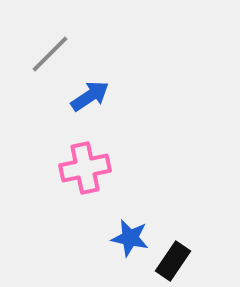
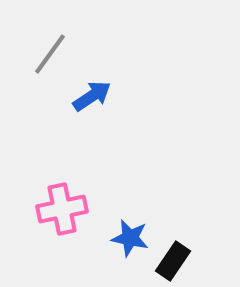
gray line: rotated 9 degrees counterclockwise
blue arrow: moved 2 px right
pink cross: moved 23 px left, 41 px down
